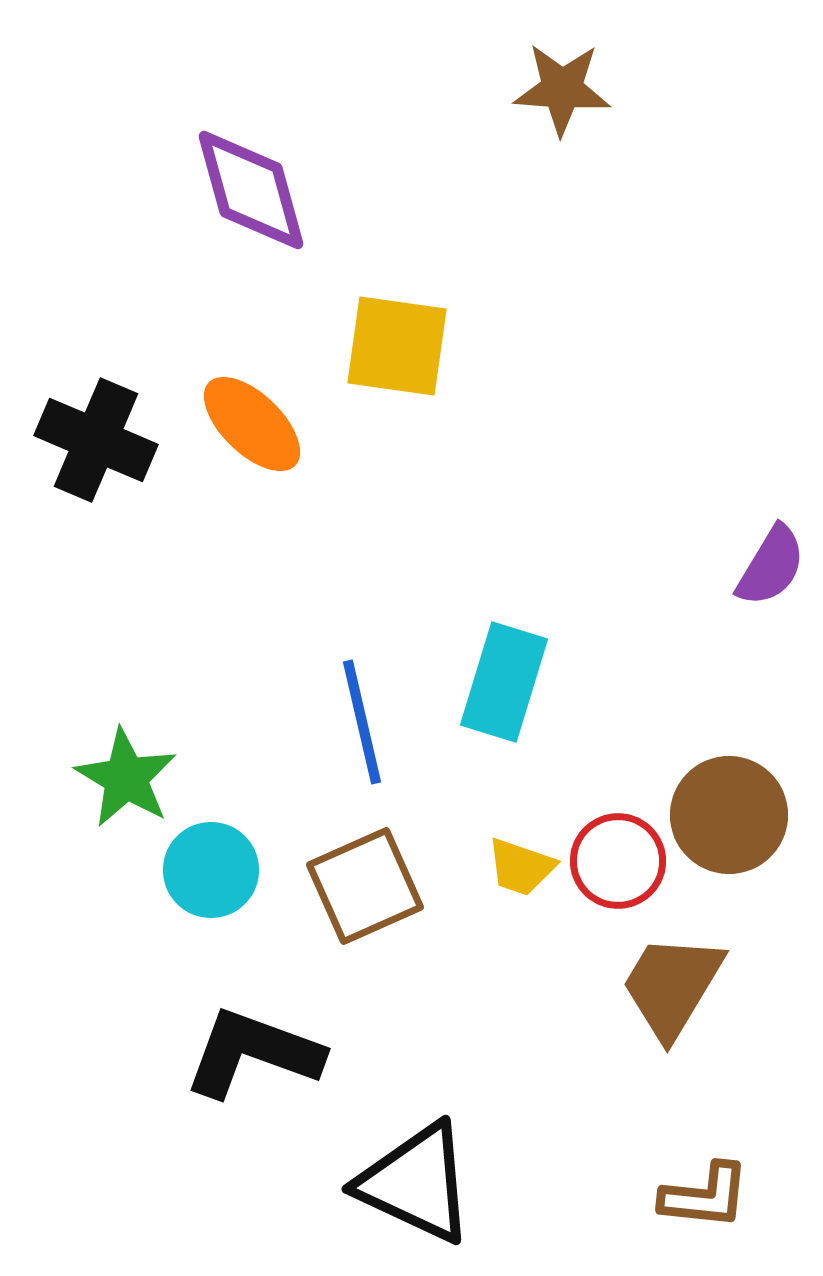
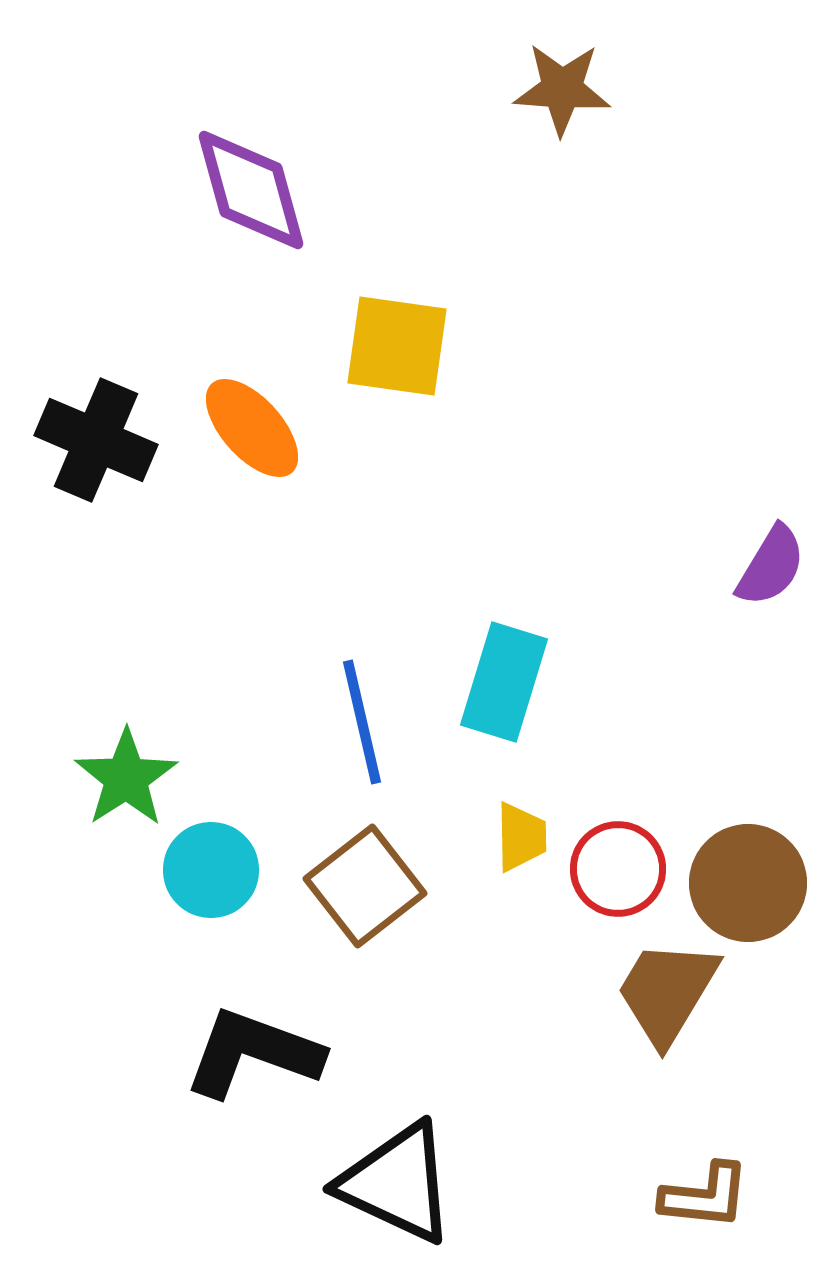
orange ellipse: moved 4 px down; rotated 4 degrees clockwise
green star: rotated 8 degrees clockwise
brown circle: moved 19 px right, 68 px down
red circle: moved 8 px down
yellow trapezoid: moved 30 px up; rotated 110 degrees counterclockwise
brown square: rotated 14 degrees counterclockwise
brown trapezoid: moved 5 px left, 6 px down
black triangle: moved 19 px left
